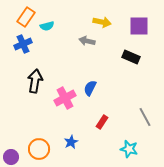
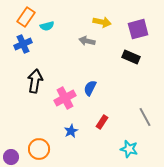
purple square: moved 1 px left, 3 px down; rotated 15 degrees counterclockwise
blue star: moved 11 px up
